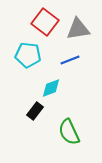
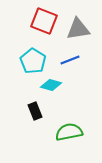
red square: moved 1 px left, 1 px up; rotated 16 degrees counterclockwise
cyan pentagon: moved 5 px right, 6 px down; rotated 25 degrees clockwise
cyan diamond: moved 3 px up; rotated 35 degrees clockwise
black rectangle: rotated 60 degrees counterclockwise
green semicircle: rotated 104 degrees clockwise
